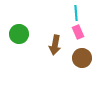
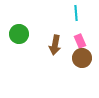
pink rectangle: moved 2 px right, 9 px down
